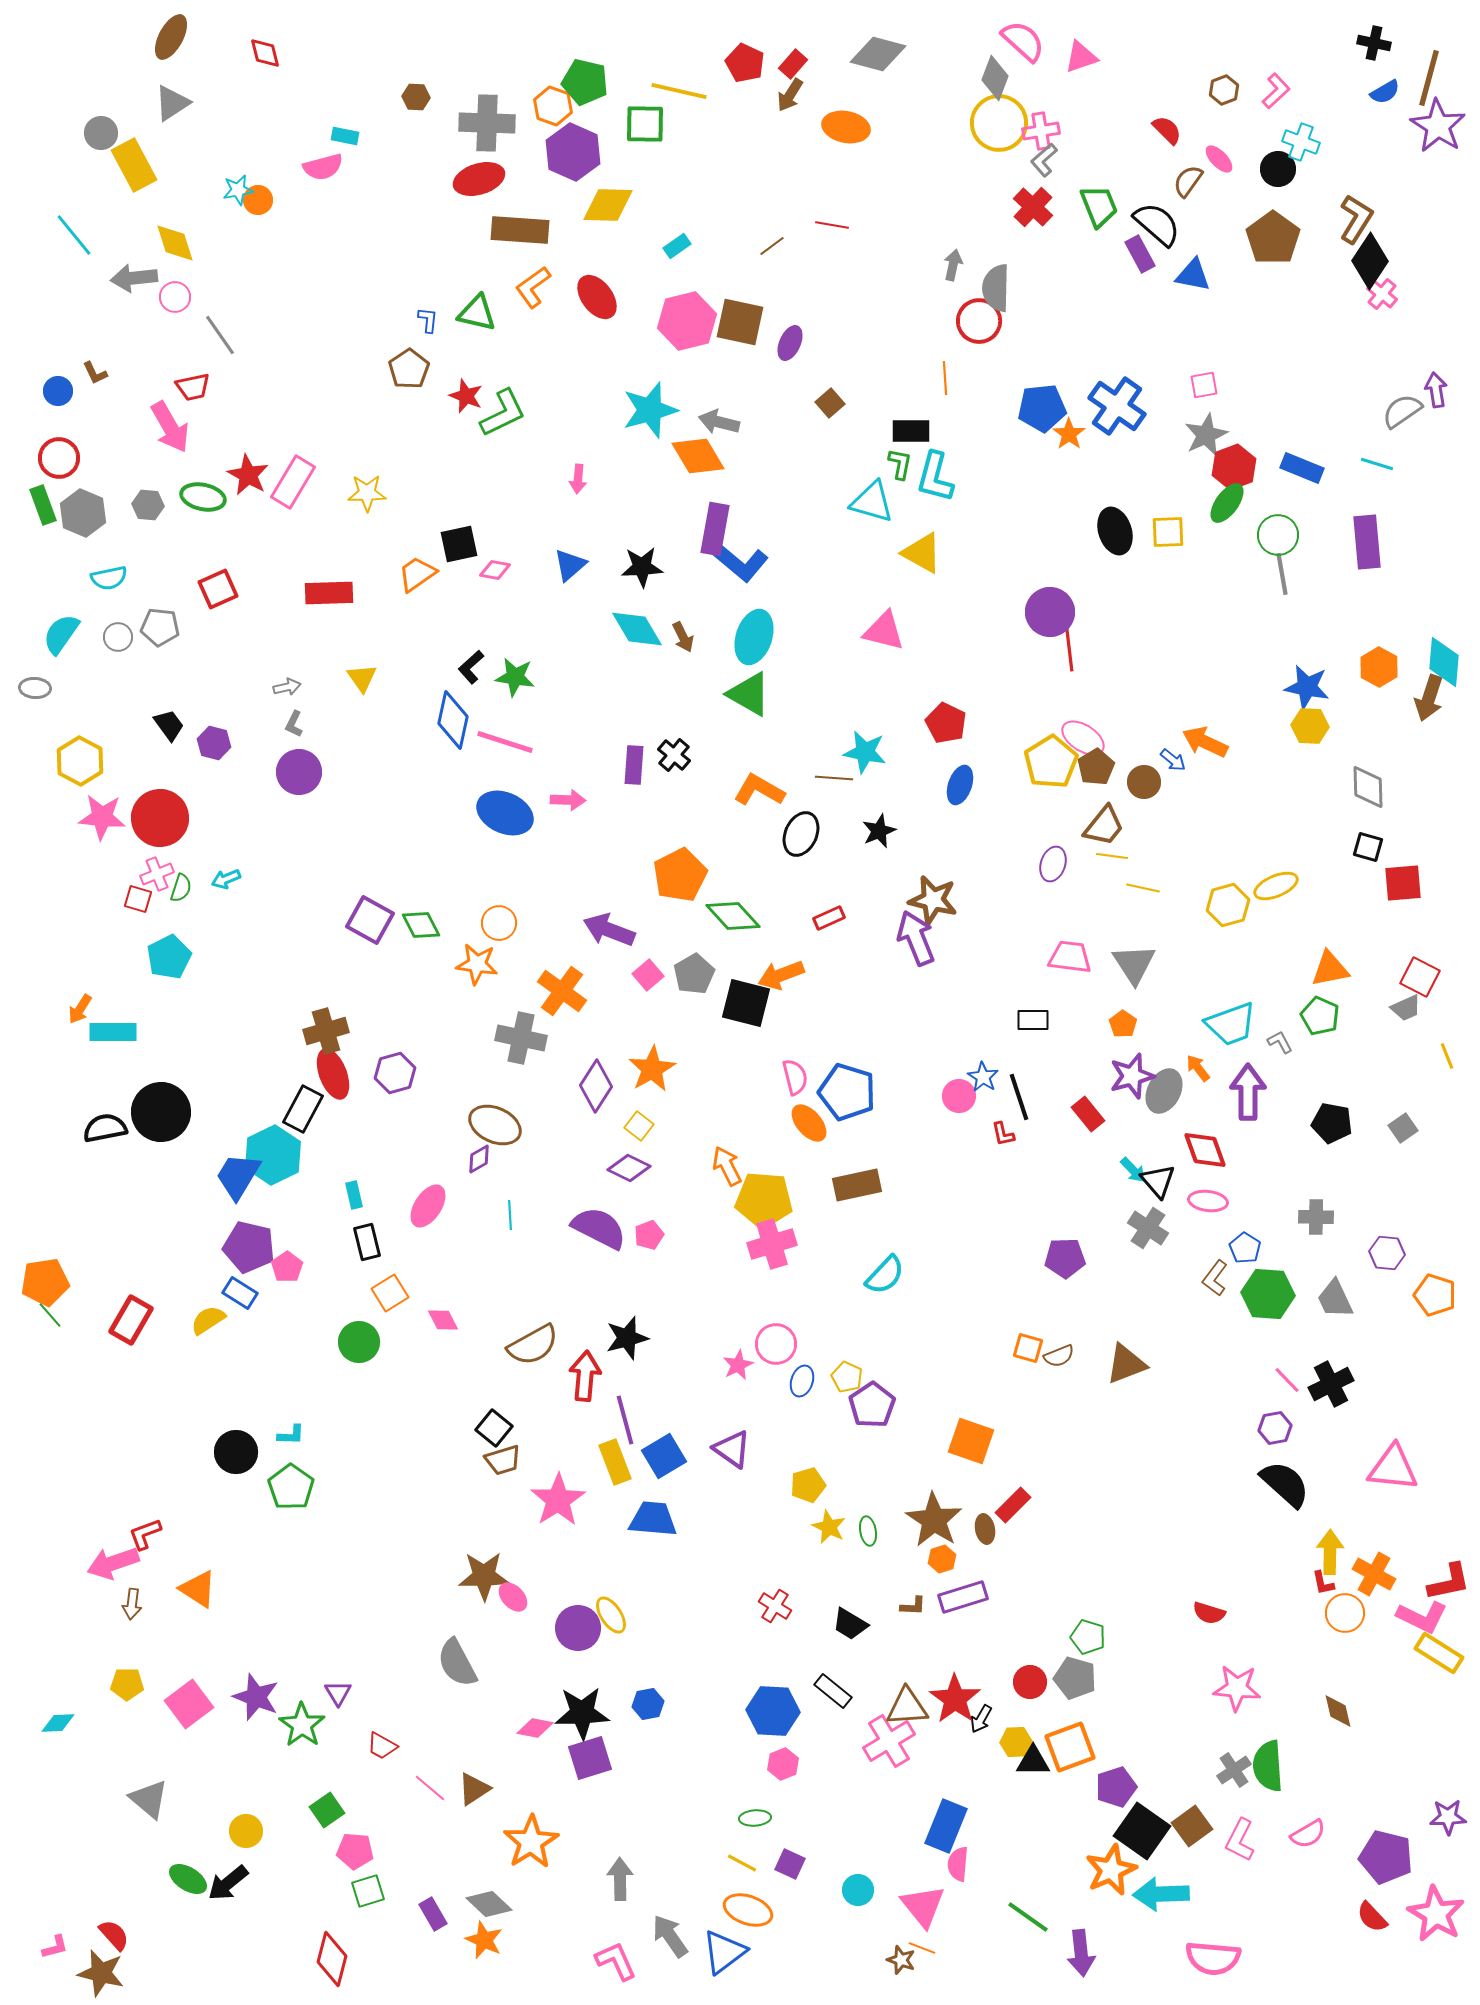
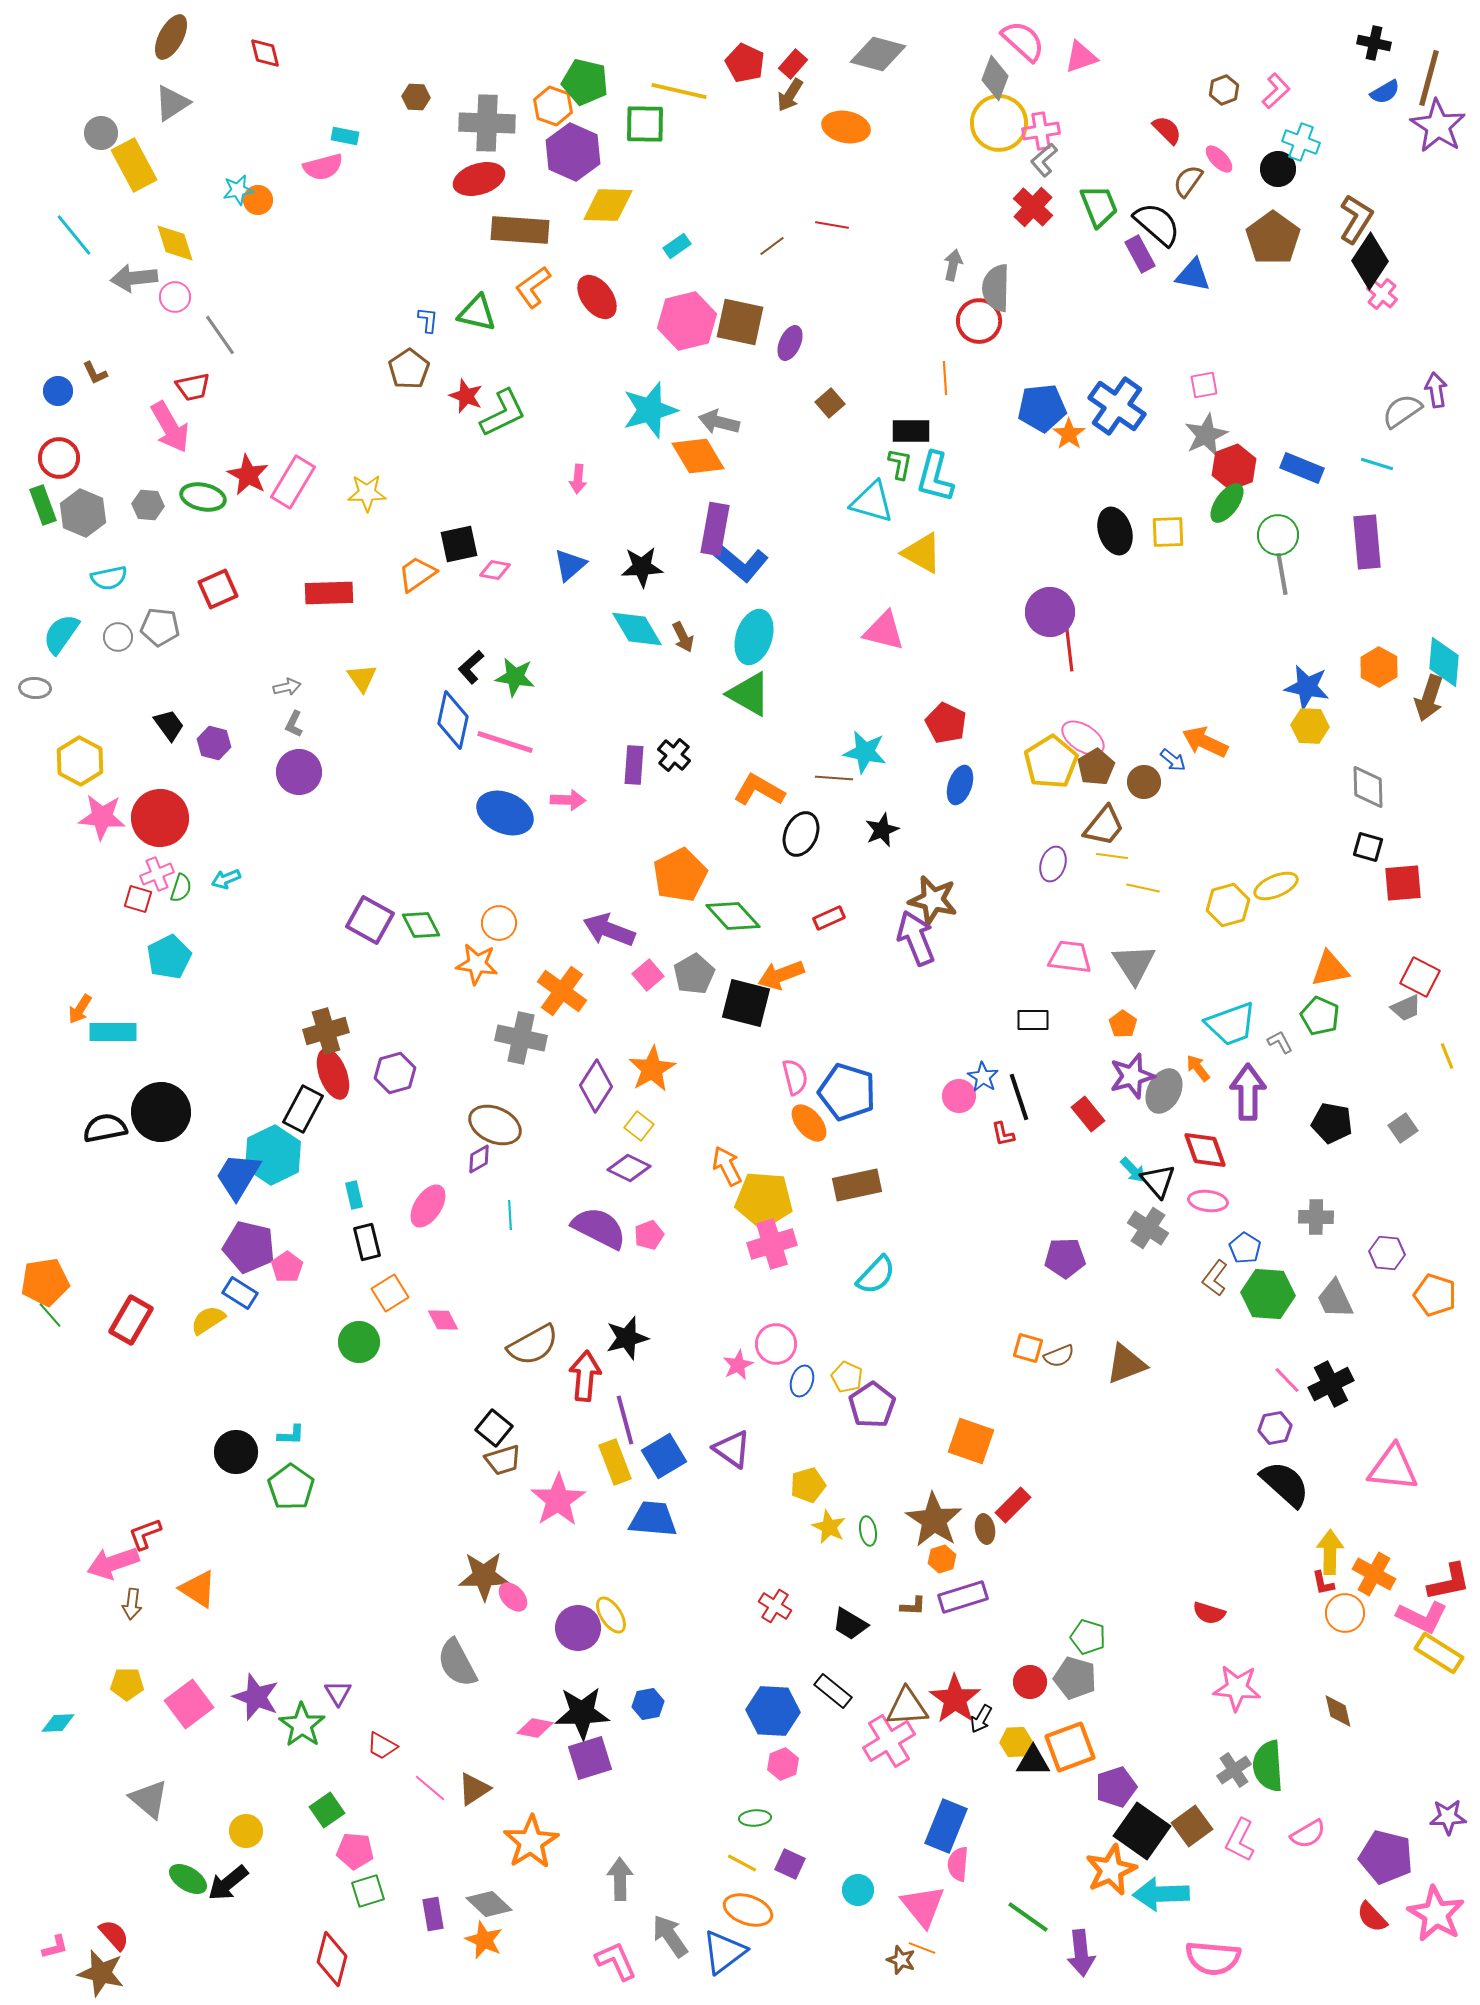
black star at (879, 831): moved 3 px right, 1 px up
cyan semicircle at (885, 1275): moved 9 px left
purple rectangle at (433, 1914): rotated 20 degrees clockwise
